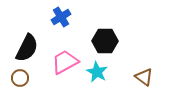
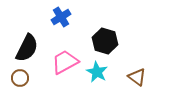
black hexagon: rotated 15 degrees clockwise
brown triangle: moved 7 px left
